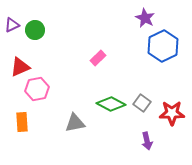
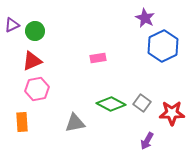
green circle: moved 1 px down
pink rectangle: rotated 35 degrees clockwise
red triangle: moved 12 px right, 6 px up
purple arrow: rotated 42 degrees clockwise
